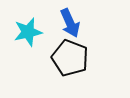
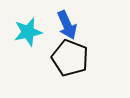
blue arrow: moved 3 px left, 2 px down
